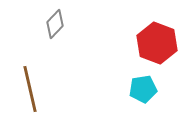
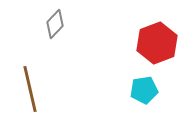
red hexagon: rotated 18 degrees clockwise
cyan pentagon: moved 1 px right, 1 px down
